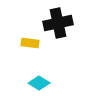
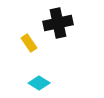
yellow rectangle: moved 1 px left; rotated 48 degrees clockwise
